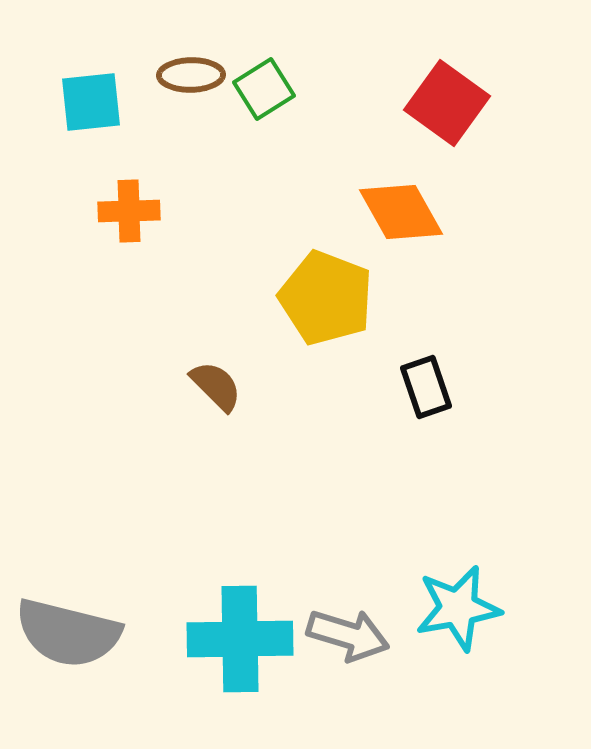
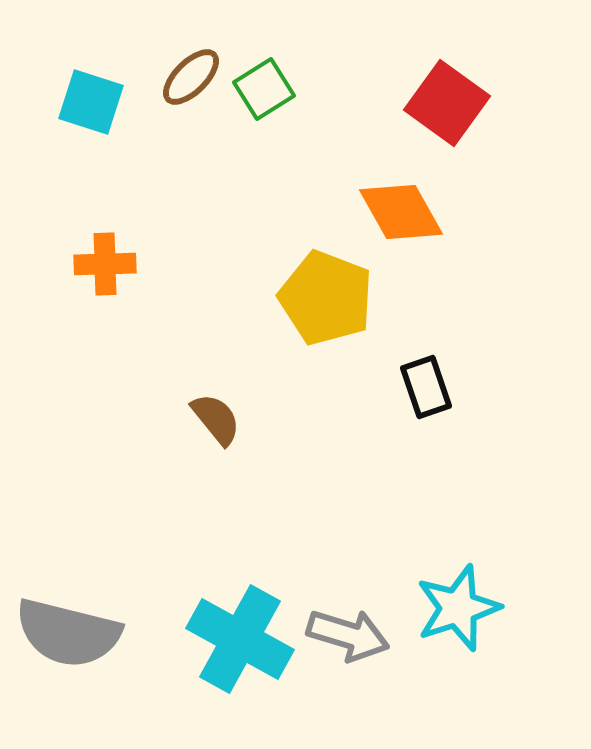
brown ellipse: moved 2 px down; rotated 44 degrees counterclockwise
cyan square: rotated 24 degrees clockwise
orange cross: moved 24 px left, 53 px down
brown semicircle: moved 33 px down; rotated 6 degrees clockwise
cyan star: rotated 8 degrees counterclockwise
cyan cross: rotated 30 degrees clockwise
